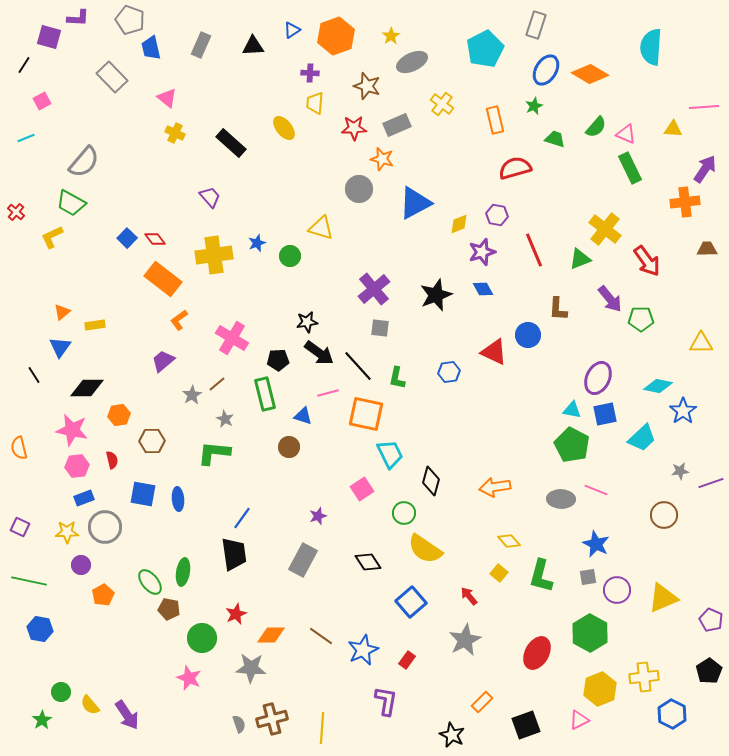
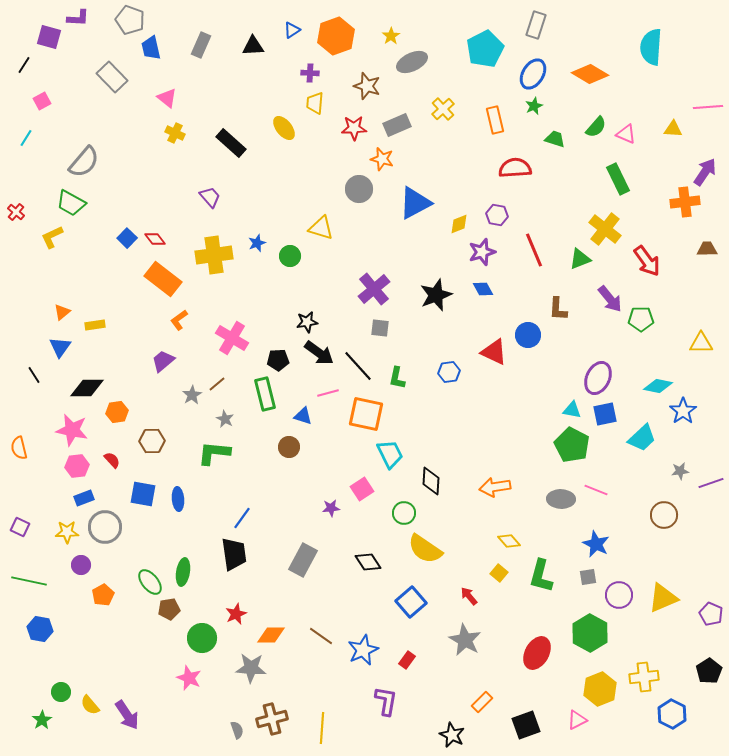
blue ellipse at (546, 70): moved 13 px left, 4 px down
yellow cross at (442, 104): moved 1 px right, 5 px down; rotated 10 degrees clockwise
pink line at (704, 107): moved 4 px right
cyan line at (26, 138): rotated 36 degrees counterclockwise
red semicircle at (515, 168): rotated 12 degrees clockwise
green rectangle at (630, 168): moved 12 px left, 11 px down
purple arrow at (705, 169): moved 3 px down
orange hexagon at (119, 415): moved 2 px left, 3 px up
red semicircle at (112, 460): rotated 30 degrees counterclockwise
black diamond at (431, 481): rotated 12 degrees counterclockwise
purple star at (318, 516): moved 13 px right, 8 px up; rotated 12 degrees clockwise
purple circle at (617, 590): moved 2 px right, 5 px down
brown pentagon at (169, 609): rotated 20 degrees counterclockwise
purple pentagon at (711, 620): moved 6 px up
gray star at (465, 640): rotated 16 degrees counterclockwise
pink triangle at (579, 720): moved 2 px left
gray semicircle at (239, 724): moved 2 px left, 6 px down
